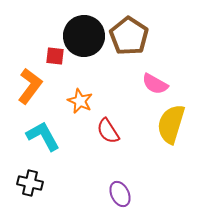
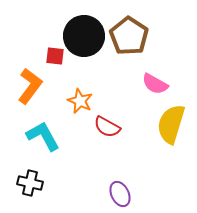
red semicircle: moved 1 px left, 4 px up; rotated 28 degrees counterclockwise
